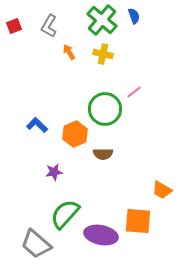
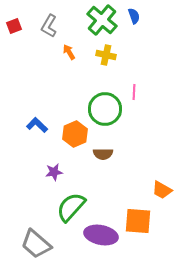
yellow cross: moved 3 px right, 1 px down
pink line: rotated 49 degrees counterclockwise
green semicircle: moved 6 px right, 7 px up
